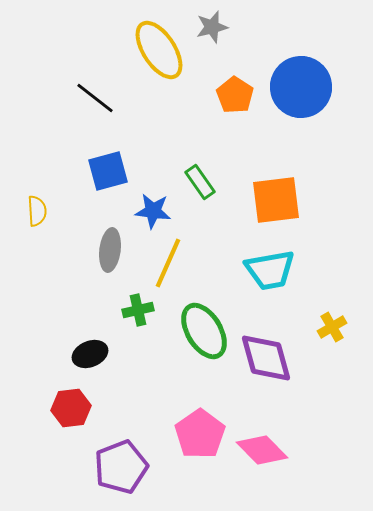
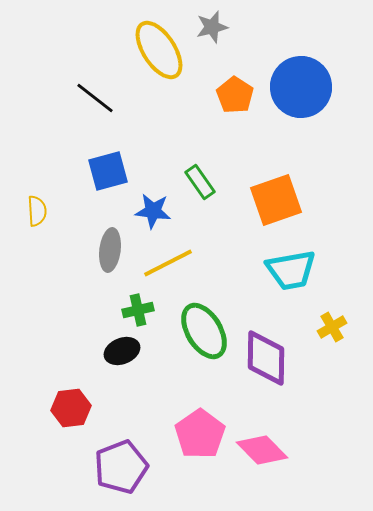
orange square: rotated 12 degrees counterclockwise
yellow line: rotated 39 degrees clockwise
cyan trapezoid: moved 21 px right
black ellipse: moved 32 px right, 3 px up
purple diamond: rotated 16 degrees clockwise
